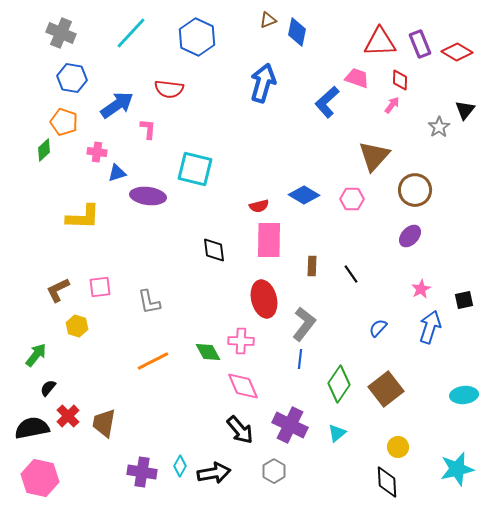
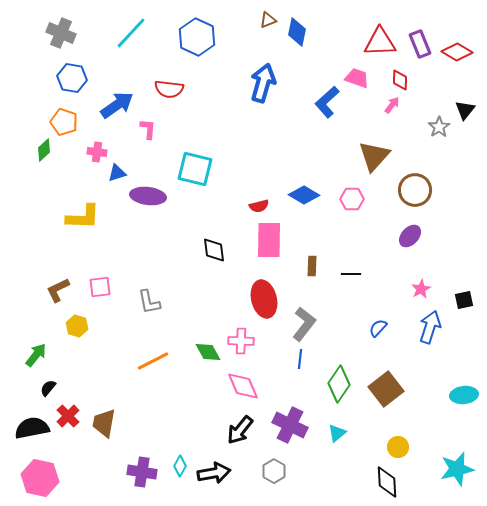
black line at (351, 274): rotated 54 degrees counterclockwise
black arrow at (240, 430): rotated 80 degrees clockwise
